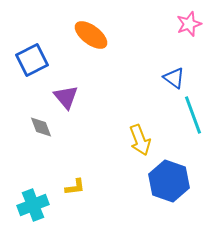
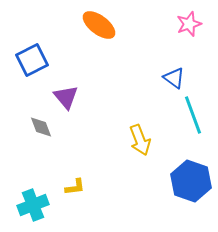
orange ellipse: moved 8 px right, 10 px up
blue hexagon: moved 22 px right
